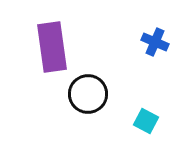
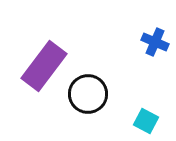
purple rectangle: moved 8 px left, 19 px down; rotated 45 degrees clockwise
